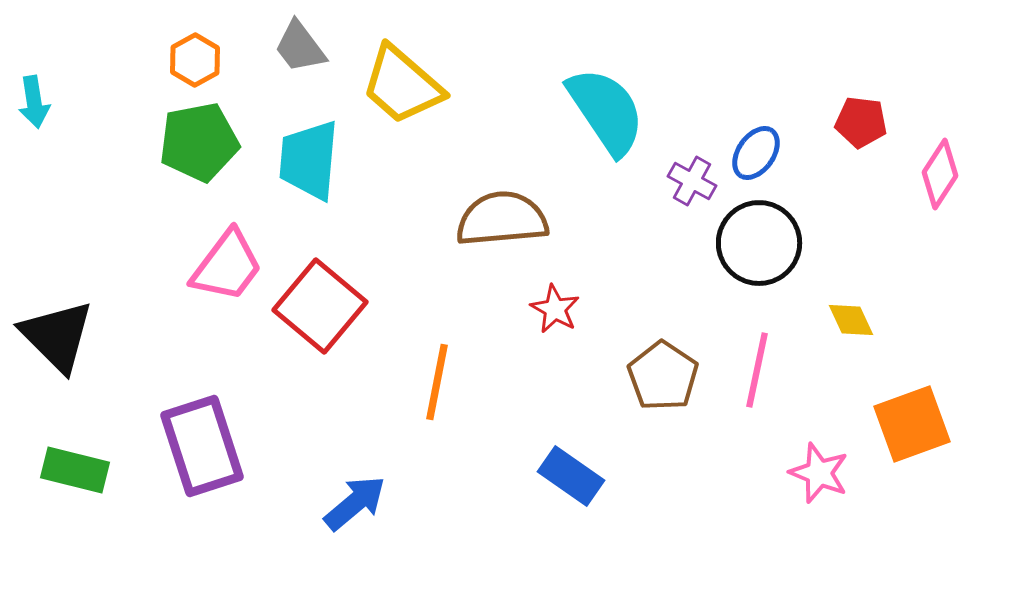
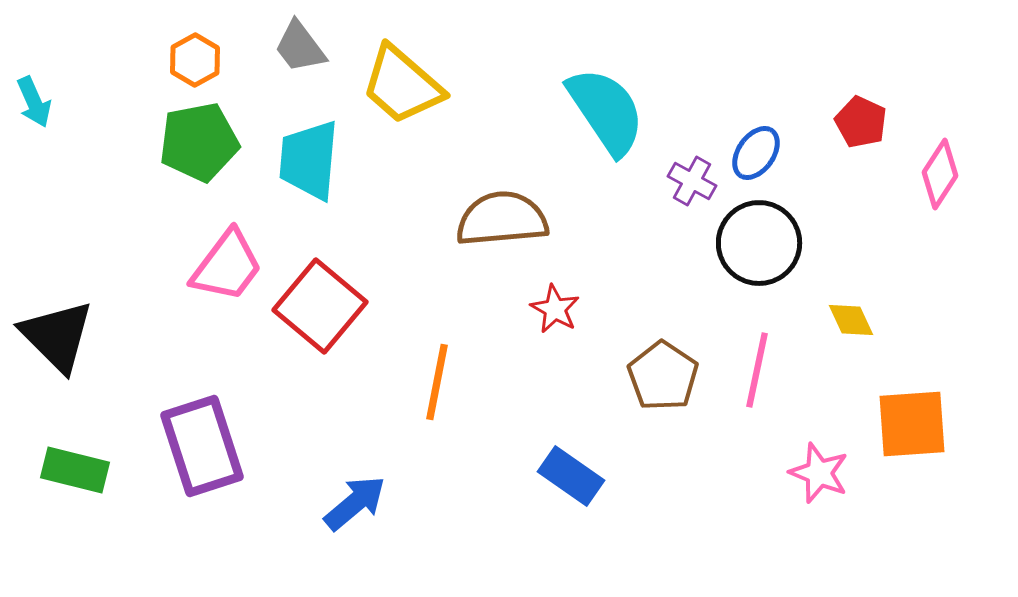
cyan arrow: rotated 15 degrees counterclockwise
red pentagon: rotated 18 degrees clockwise
orange square: rotated 16 degrees clockwise
